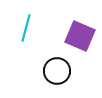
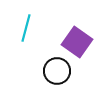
purple square: moved 3 px left, 6 px down; rotated 12 degrees clockwise
